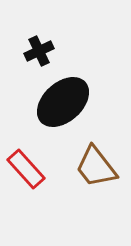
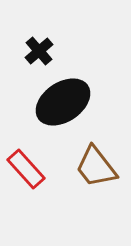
black cross: rotated 16 degrees counterclockwise
black ellipse: rotated 8 degrees clockwise
